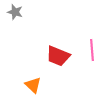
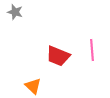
orange triangle: moved 1 px down
